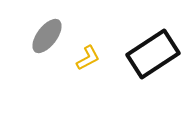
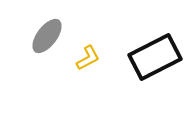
black rectangle: moved 2 px right, 3 px down; rotated 6 degrees clockwise
